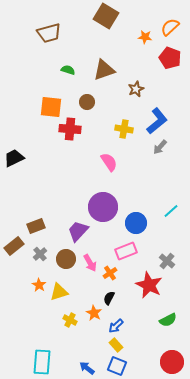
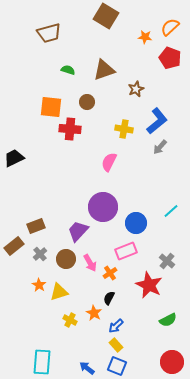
pink semicircle at (109, 162): rotated 120 degrees counterclockwise
